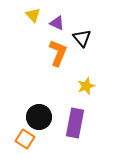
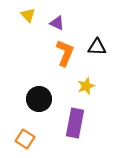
yellow triangle: moved 5 px left
black triangle: moved 15 px right, 9 px down; rotated 48 degrees counterclockwise
orange L-shape: moved 7 px right
black circle: moved 18 px up
